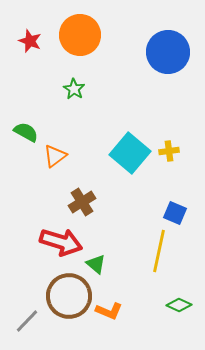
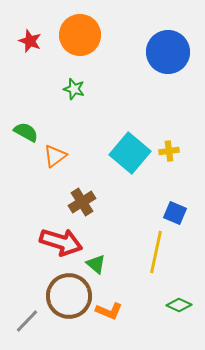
green star: rotated 15 degrees counterclockwise
yellow line: moved 3 px left, 1 px down
